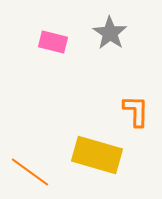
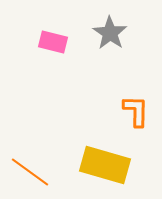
yellow rectangle: moved 8 px right, 10 px down
